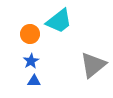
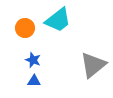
cyan trapezoid: moved 1 px left, 1 px up
orange circle: moved 5 px left, 6 px up
blue star: moved 2 px right, 1 px up; rotated 21 degrees counterclockwise
